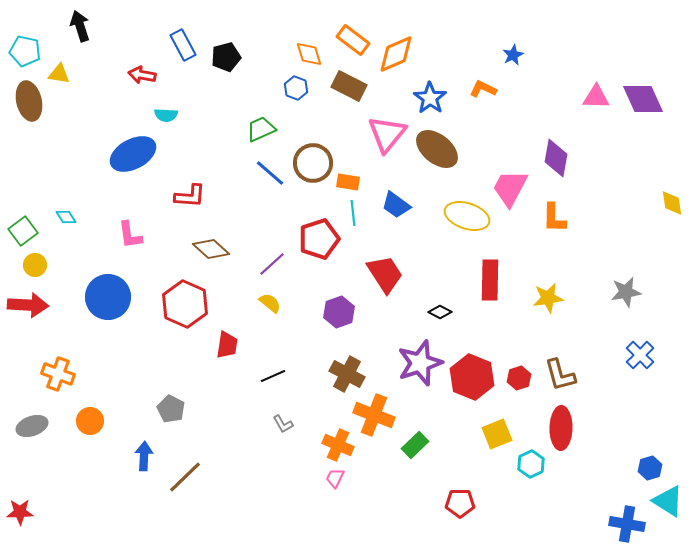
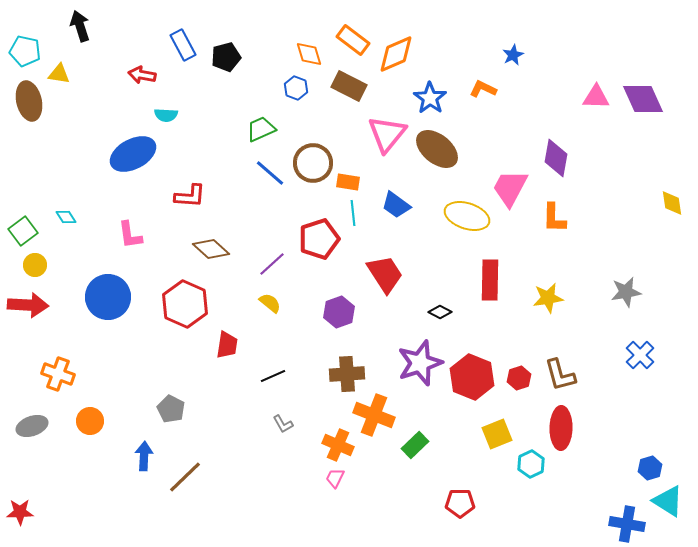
brown cross at (347, 374): rotated 32 degrees counterclockwise
